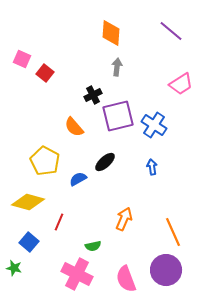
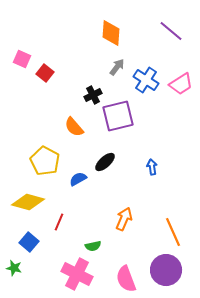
gray arrow: rotated 30 degrees clockwise
blue cross: moved 8 px left, 45 px up
